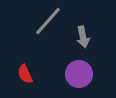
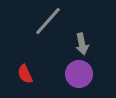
gray arrow: moved 1 px left, 7 px down
